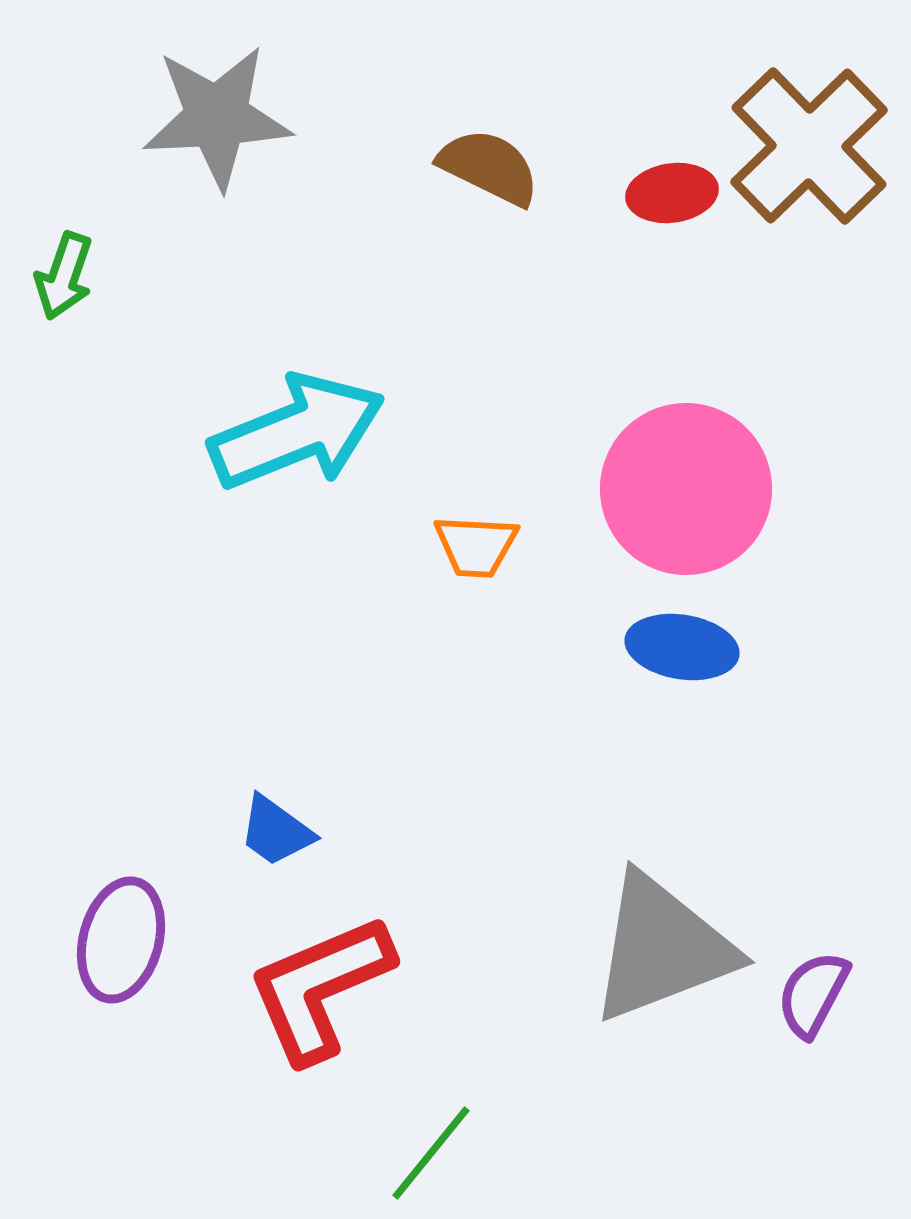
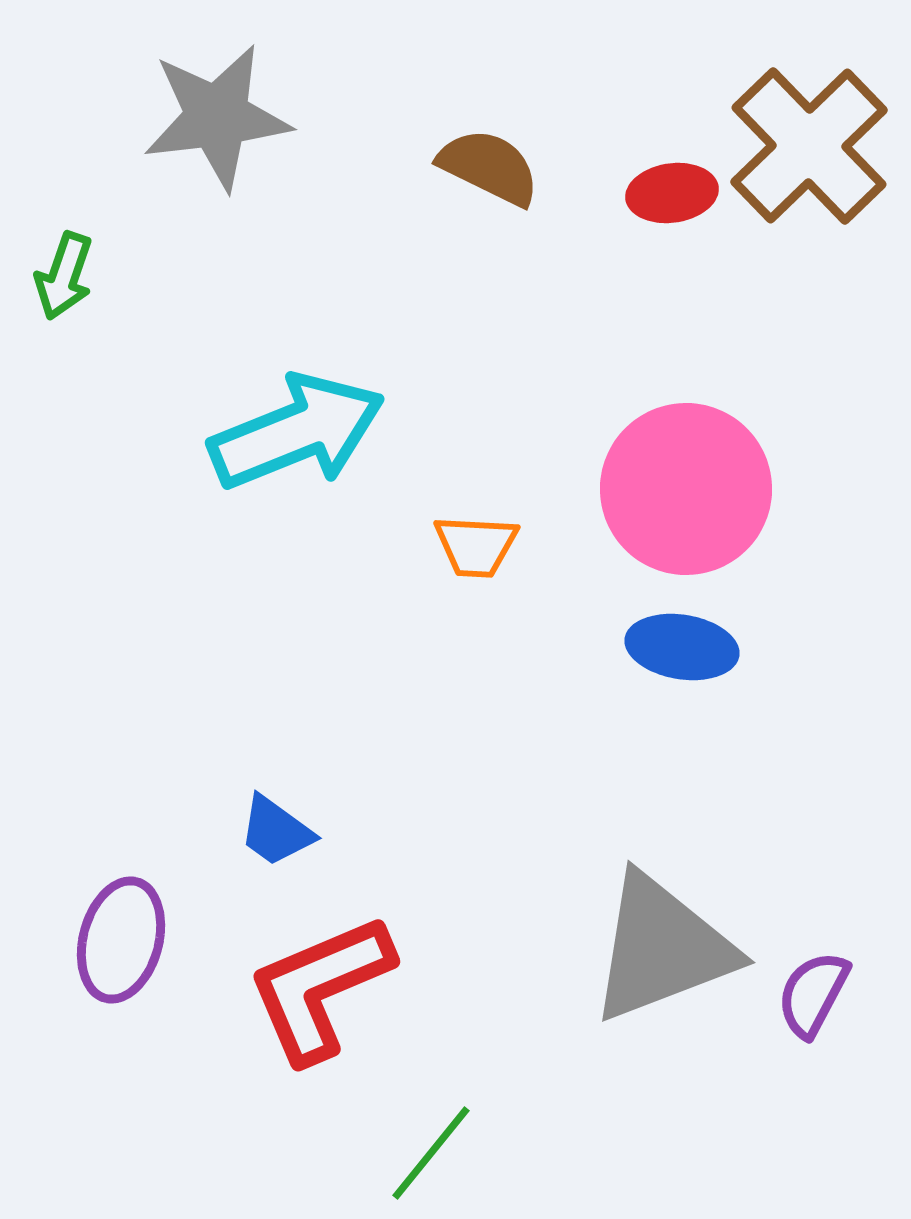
gray star: rotated 4 degrees counterclockwise
